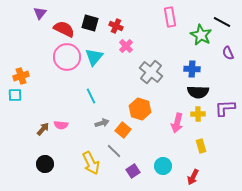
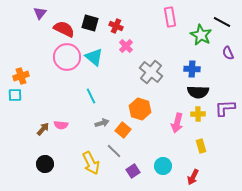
cyan triangle: rotated 30 degrees counterclockwise
